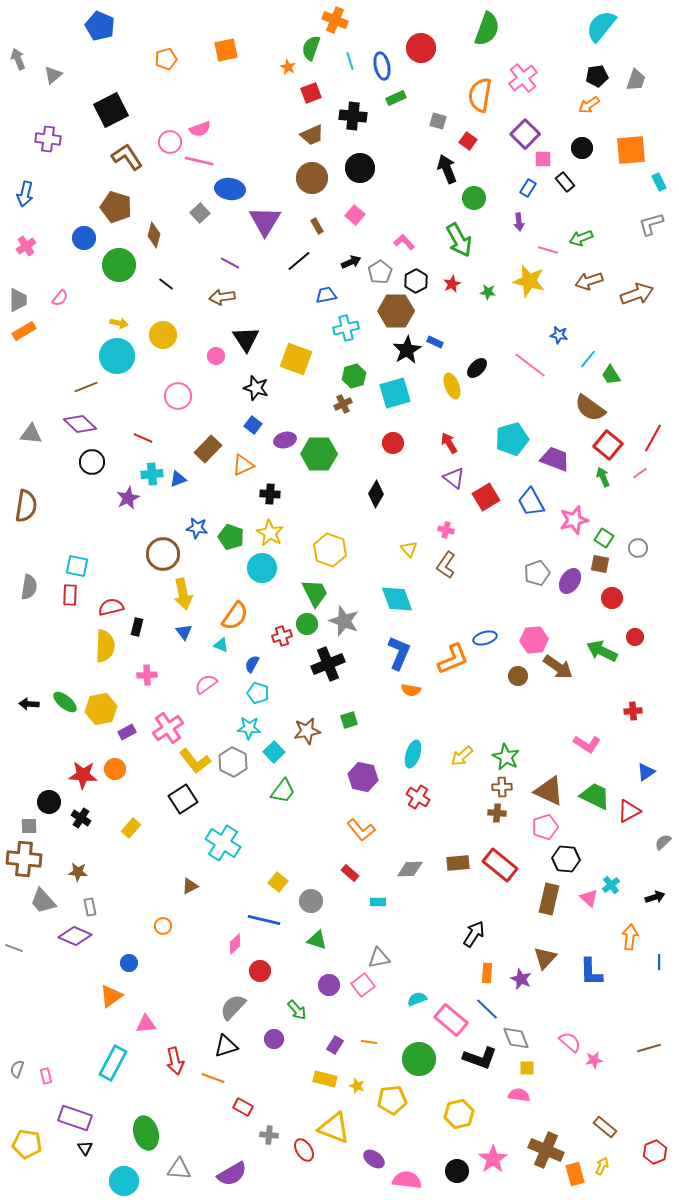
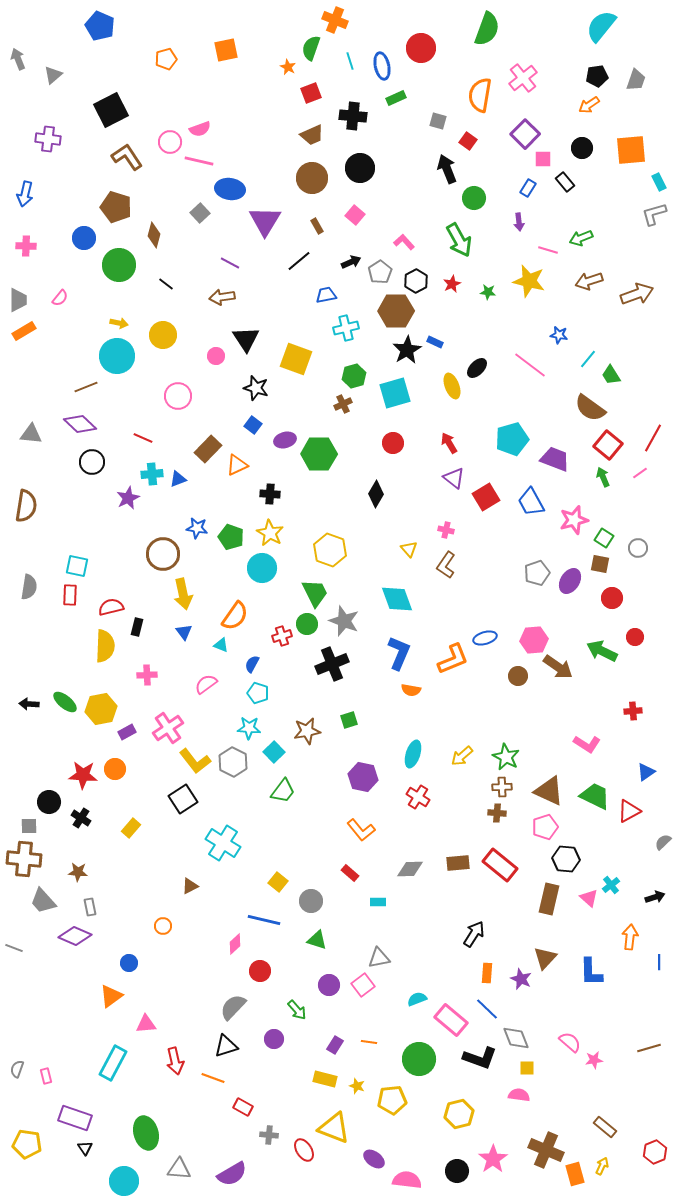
gray L-shape at (651, 224): moved 3 px right, 10 px up
pink cross at (26, 246): rotated 36 degrees clockwise
orange triangle at (243, 465): moved 6 px left
black cross at (328, 664): moved 4 px right
